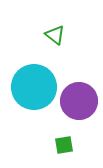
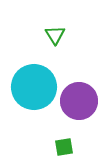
green triangle: rotated 20 degrees clockwise
green square: moved 2 px down
